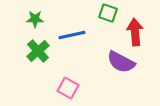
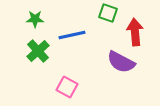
pink square: moved 1 px left, 1 px up
